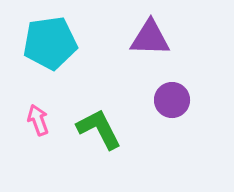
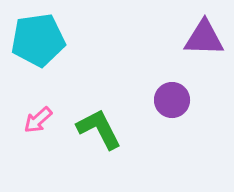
purple triangle: moved 54 px right
cyan pentagon: moved 12 px left, 3 px up
pink arrow: rotated 112 degrees counterclockwise
